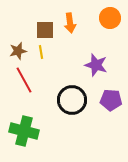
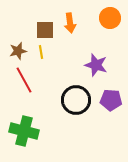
black circle: moved 4 px right
